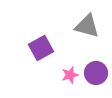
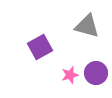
purple square: moved 1 px left, 1 px up
